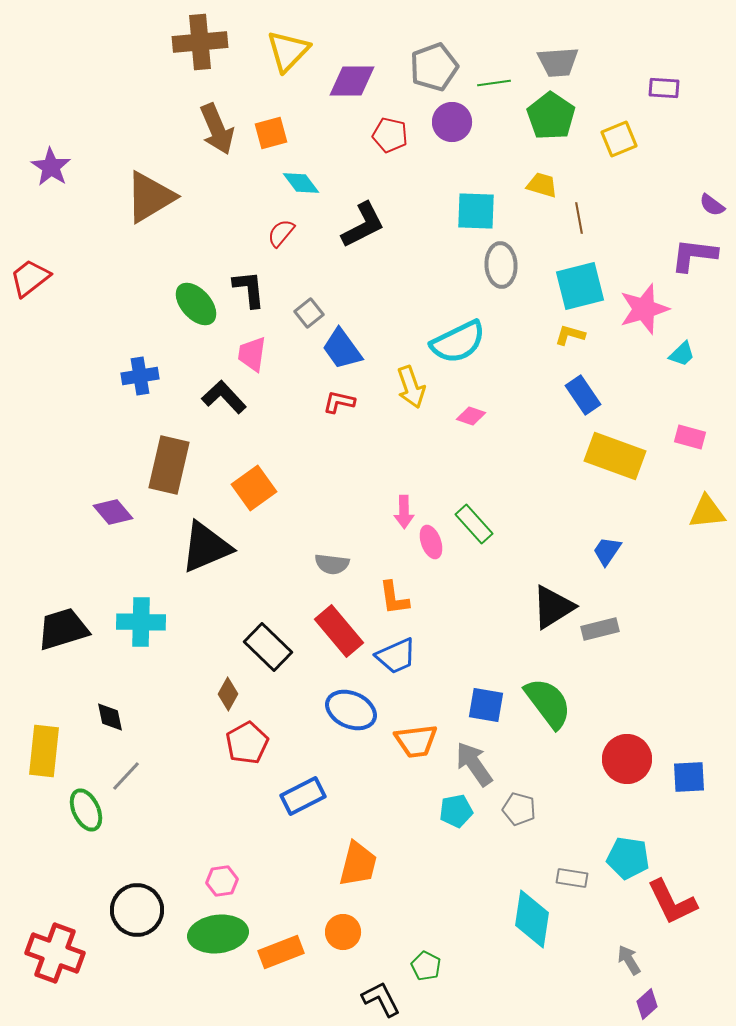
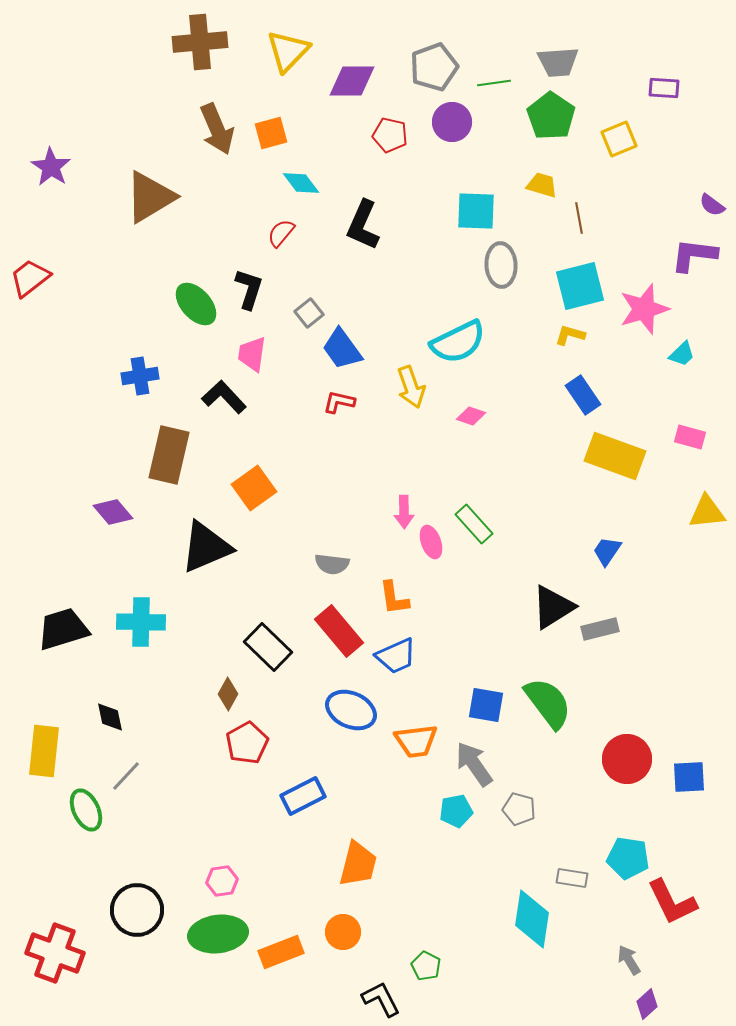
black L-shape at (363, 225): rotated 141 degrees clockwise
black L-shape at (249, 289): rotated 24 degrees clockwise
brown rectangle at (169, 465): moved 10 px up
